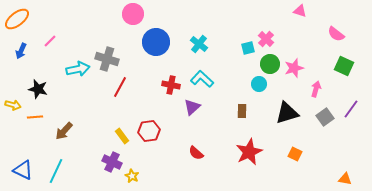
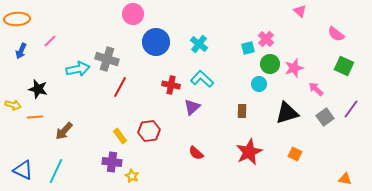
pink triangle: rotated 24 degrees clockwise
orange ellipse: rotated 35 degrees clockwise
pink arrow: rotated 63 degrees counterclockwise
yellow rectangle: moved 2 px left
purple cross: rotated 18 degrees counterclockwise
